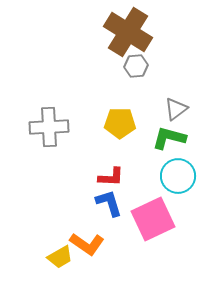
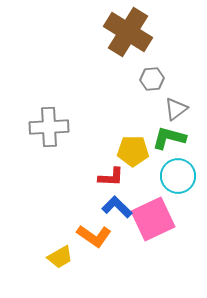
gray hexagon: moved 16 px right, 13 px down
yellow pentagon: moved 13 px right, 28 px down
blue L-shape: moved 8 px right, 4 px down; rotated 28 degrees counterclockwise
orange L-shape: moved 7 px right, 8 px up
